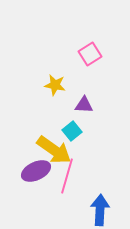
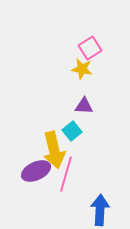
pink square: moved 6 px up
yellow star: moved 27 px right, 16 px up
purple triangle: moved 1 px down
yellow arrow: rotated 42 degrees clockwise
pink line: moved 1 px left, 2 px up
